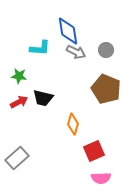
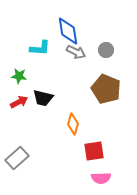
red square: rotated 15 degrees clockwise
